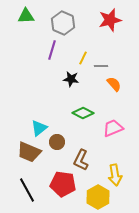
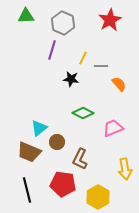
red star: rotated 15 degrees counterclockwise
orange semicircle: moved 5 px right
brown L-shape: moved 1 px left, 1 px up
yellow arrow: moved 10 px right, 6 px up
black line: rotated 15 degrees clockwise
